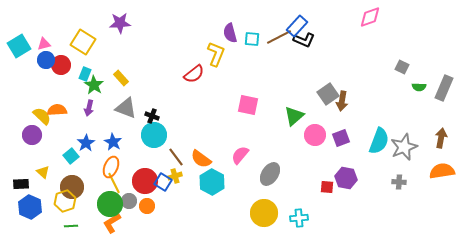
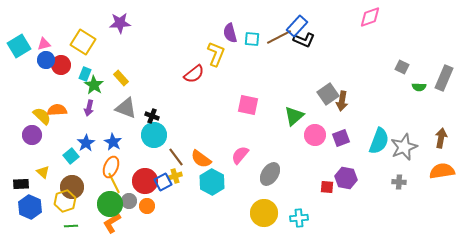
gray rectangle at (444, 88): moved 10 px up
blue square at (163, 182): rotated 30 degrees clockwise
